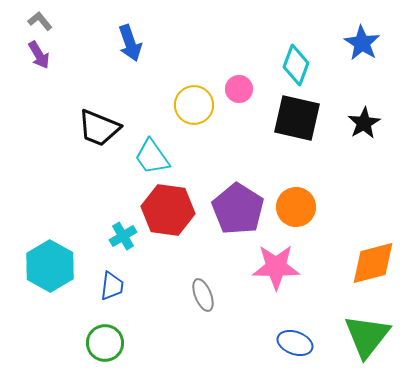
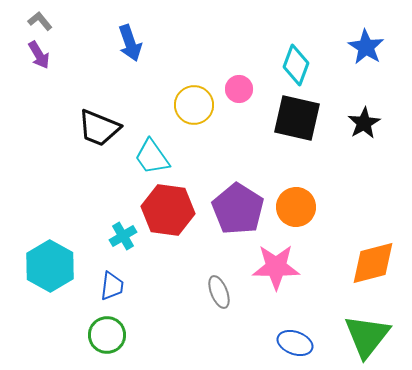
blue star: moved 4 px right, 4 px down
gray ellipse: moved 16 px right, 3 px up
green circle: moved 2 px right, 8 px up
